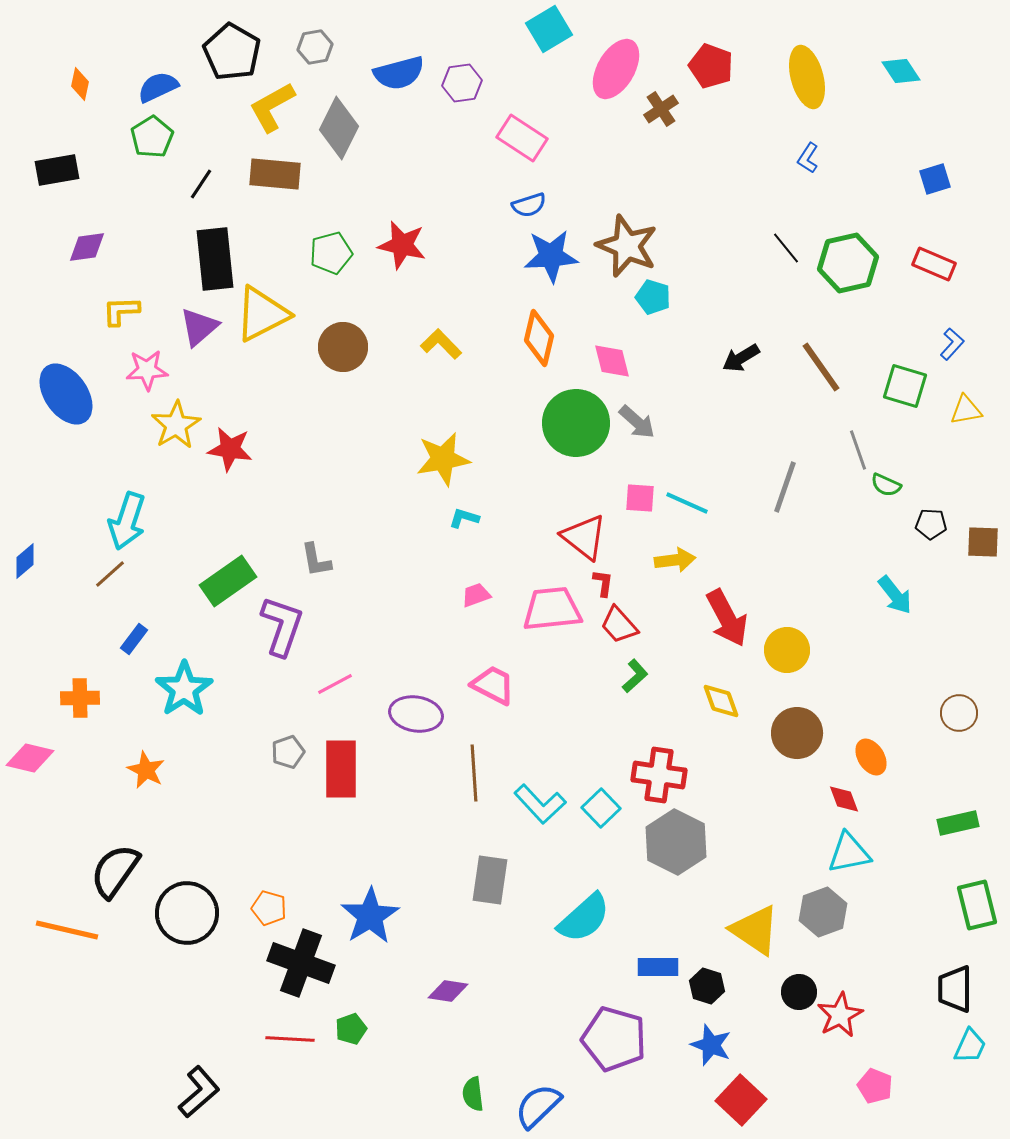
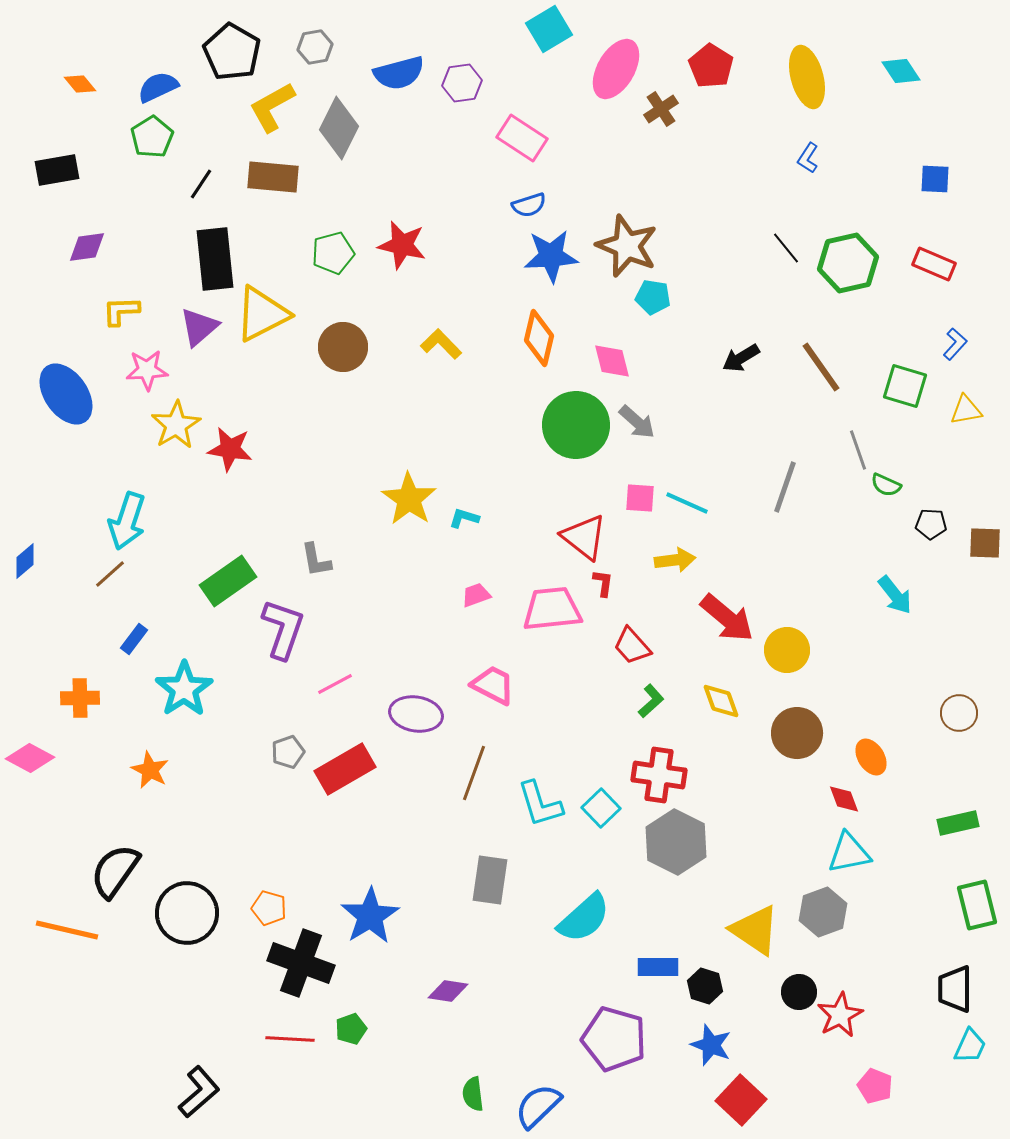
red pentagon at (711, 66): rotated 12 degrees clockwise
orange diamond at (80, 84): rotated 52 degrees counterclockwise
brown rectangle at (275, 174): moved 2 px left, 3 px down
blue square at (935, 179): rotated 20 degrees clockwise
green pentagon at (331, 253): moved 2 px right
cyan pentagon at (653, 297): rotated 8 degrees counterclockwise
blue L-shape at (952, 344): moved 3 px right
green circle at (576, 423): moved 2 px down
yellow star at (443, 459): moved 34 px left, 40 px down; rotated 28 degrees counterclockwise
brown square at (983, 542): moved 2 px right, 1 px down
red arrow at (727, 618): rotated 22 degrees counterclockwise
red trapezoid at (619, 625): moved 13 px right, 21 px down
purple L-shape at (282, 626): moved 1 px right, 3 px down
green L-shape at (635, 676): moved 16 px right, 25 px down
pink diamond at (30, 758): rotated 15 degrees clockwise
red rectangle at (341, 769): moved 4 px right; rotated 60 degrees clockwise
orange star at (146, 770): moved 4 px right
brown line at (474, 773): rotated 24 degrees clockwise
cyan L-shape at (540, 804): rotated 26 degrees clockwise
black hexagon at (707, 986): moved 2 px left
